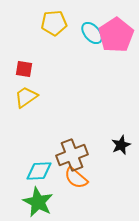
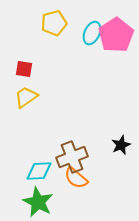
yellow pentagon: rotated 10 degrees counterclockwise
cyan ellipse: rotated 65 degrees clockwise
brown cross: moved 2 px down
